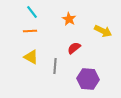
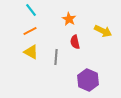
cyan line: moved 1 px left, 2 px up
orange line: rotated 24 degrees counterclockwise
red semicircle: moved 1 px right, 6 px up; rotated 64 degrees counterclockwise
yellow triangle: moved 5 px up
gray line: moved 1 px right, 9 px up
purple hexagon: moved 1 px down; rotated 20 degrees clockwise
